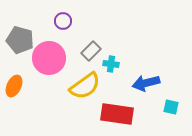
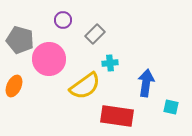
purple circle: moved 1 px up
gray rectangle: moved 4 px right, 17 px up
pink circle: moved 1 px down
cyan cross: moved 1 px left, 1 px up; rotated 14 degrees counterclockwise
blue arrow: rotated 112 degrees clockwise
red rectangle: moved 2 px down
